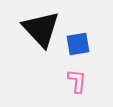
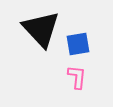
pink L-shape: moved 4 px up
